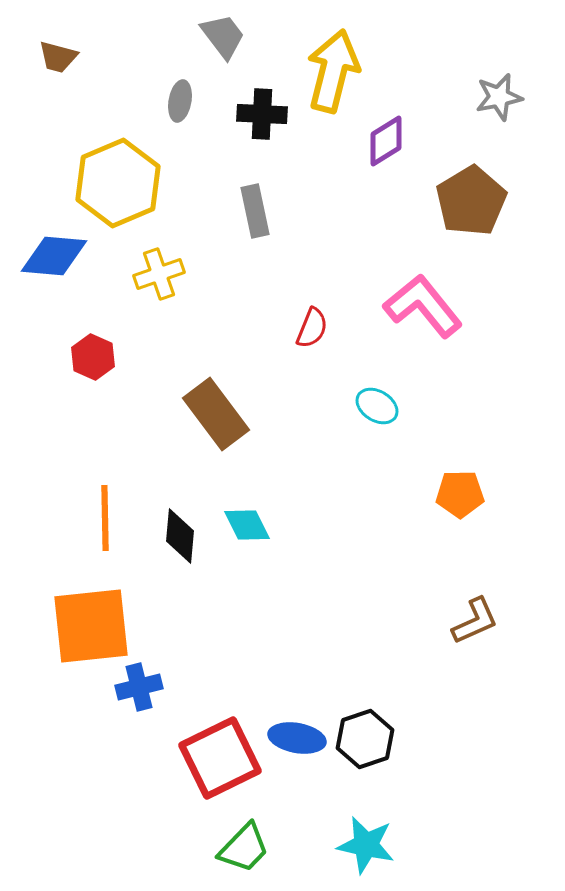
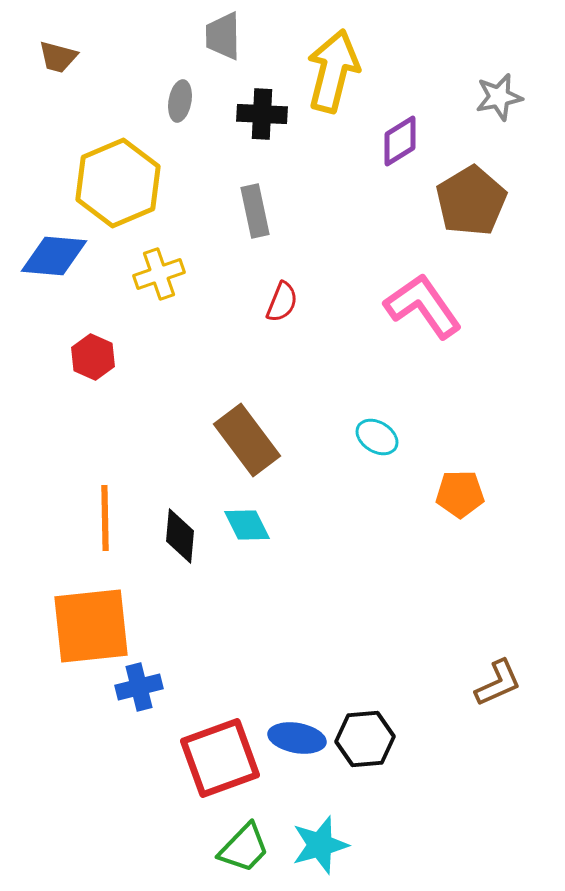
gray trapezoid: rotated 144 degrees counterclockwise
purple diamond: moved 14 px right
pink L-shape: rotated 4 degrees clockwise
red semicircle: moved 30 px left, 26 px up
cyan ellipse: moved 31 px down
brown rectangle: moved 31 px right, 26 px down
brown L-shape: moved 23 px right, 62 px down
black hexagon: rotated 14 degrees clockwise
red square: rotated 6 degrees clockwise
cyan star: moved 46 px left; rotated 28 degrees counterclockwise
